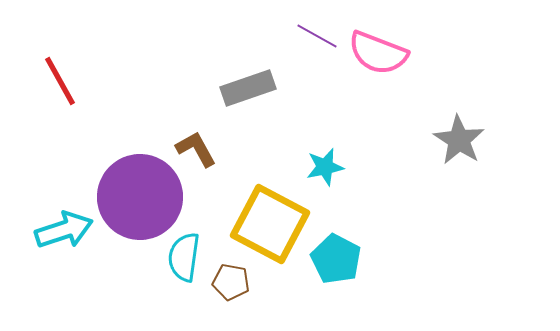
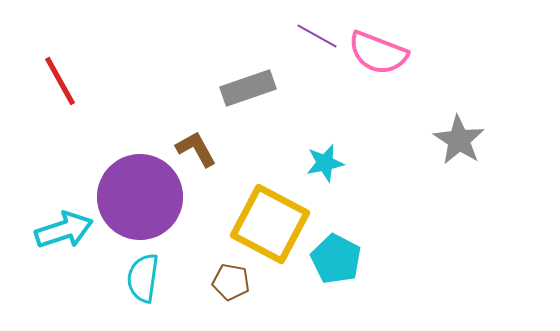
cyan star: moved 4 px up
cyan semicircle: moved 41 px left, 21 px down
